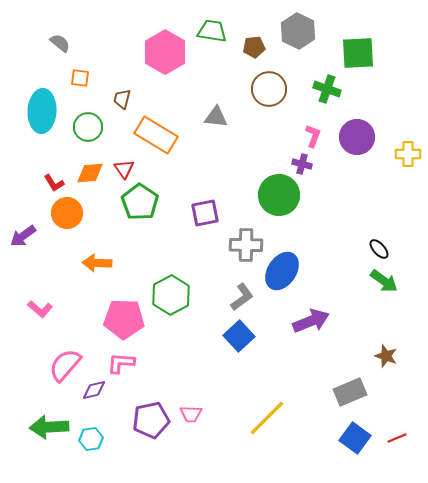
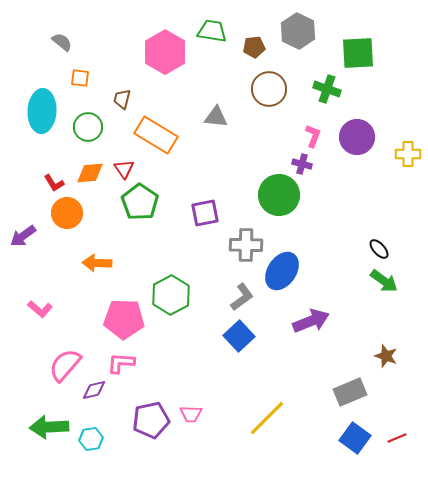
gray semicircle at (60, 43): moved 2 px right, 1 px up
